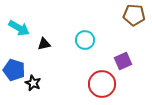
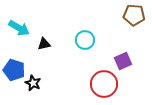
red circle: moved 2 px right
